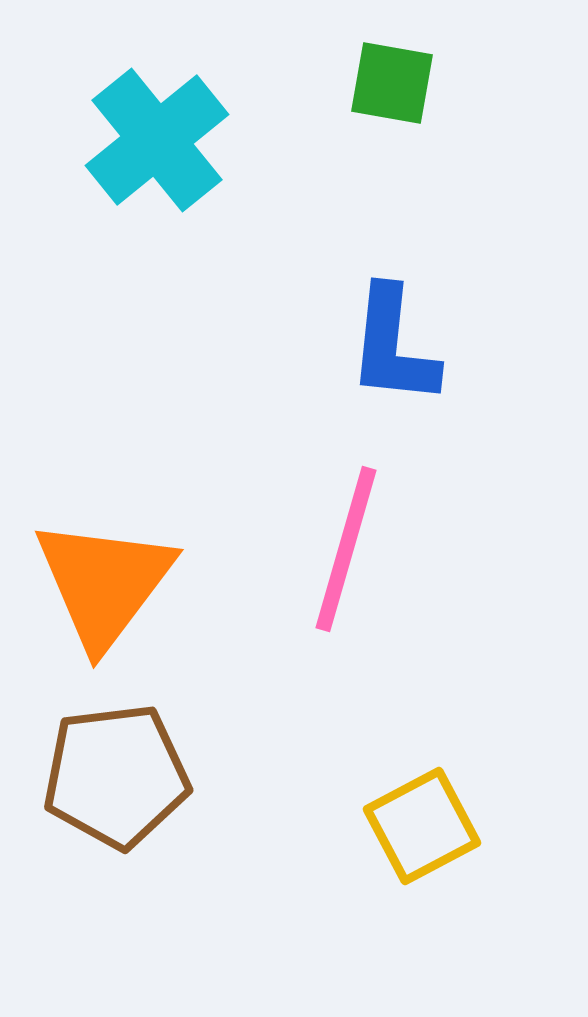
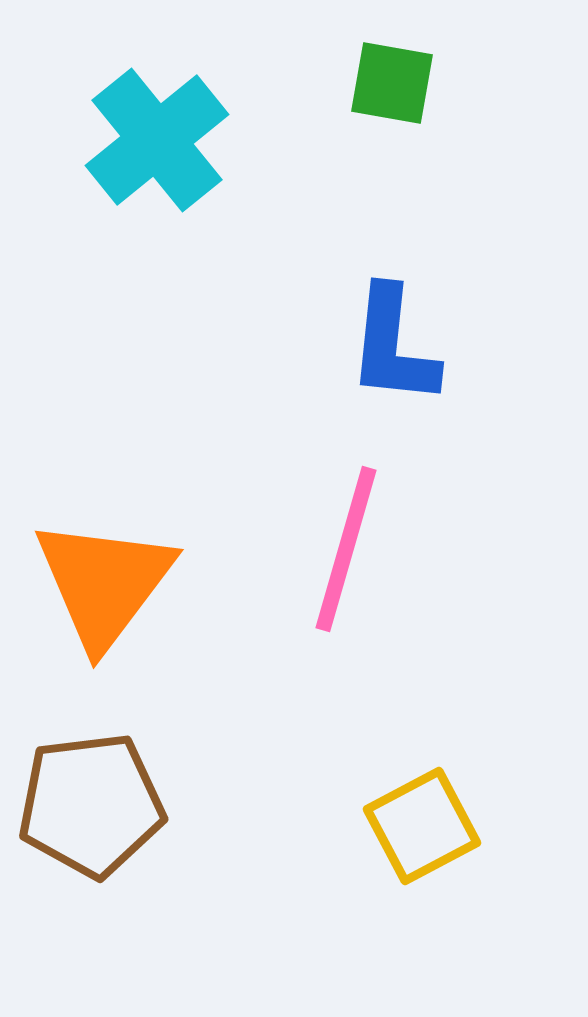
brown pentagon: moved 25 px left, 29 px down
